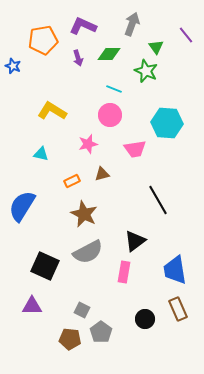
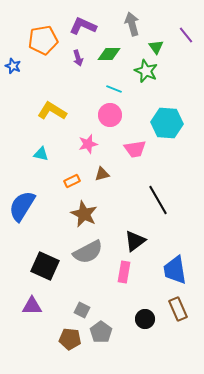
gray arrow: rotated 35 degrees counterclockwise
